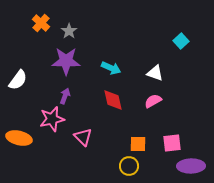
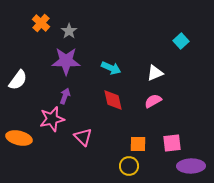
white triangle: rotated 42 degrees counterclockwise
